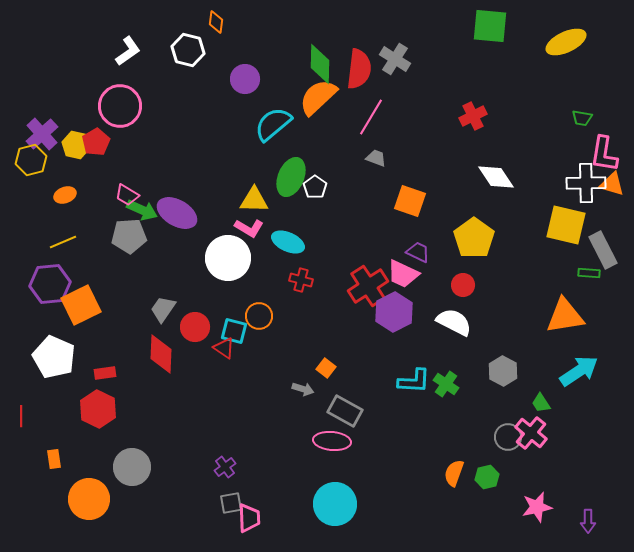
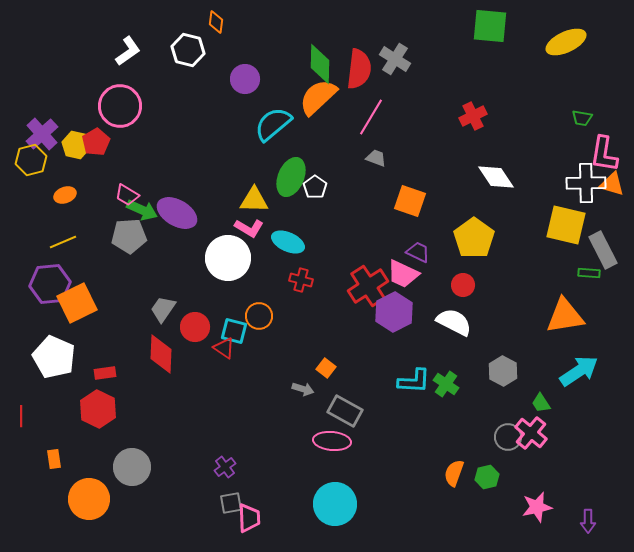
orange square at (81, 305): moved 4 px left, 2 px up
